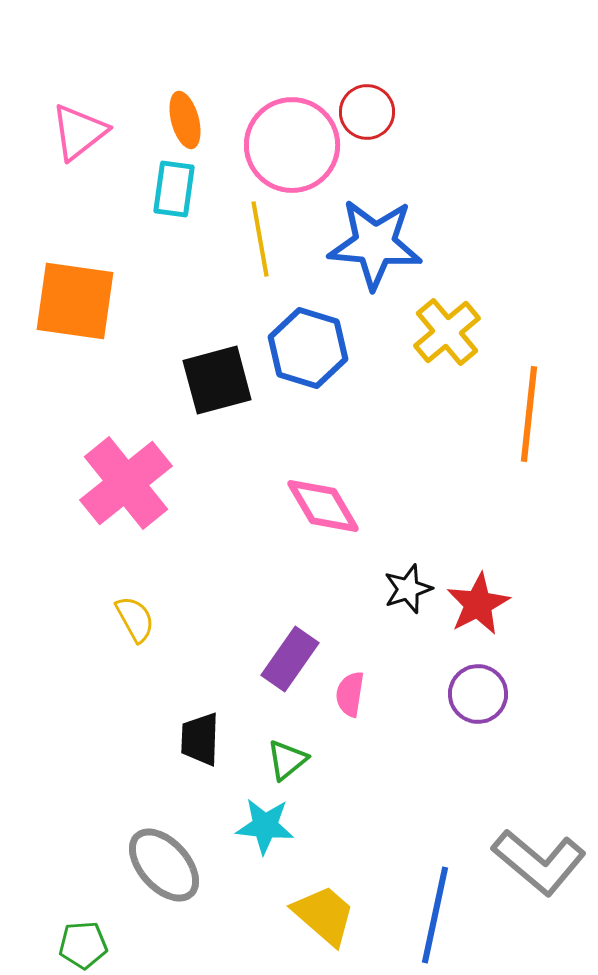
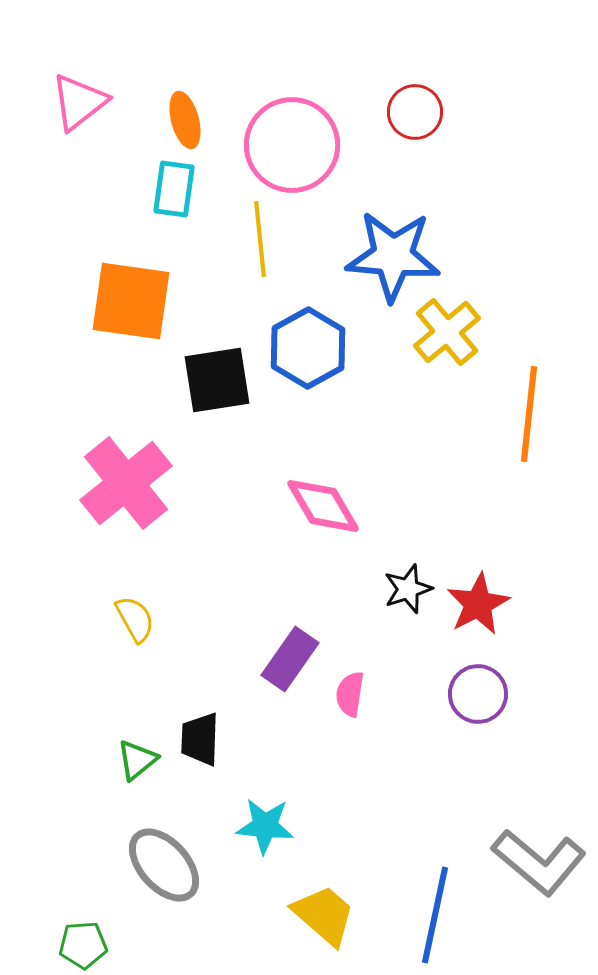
red circle: moved 48 px right
pink triangle: moved 30 px up
yellow line: rotated 4 degrees clockwise
blue star: moved 18 px right, 12 px down
orange square: moved 56 px right
blue hexagon: rotated 14 degrees clockwise
black square: rotated 6 degrees clockwise
green triangle: moved 150 px left
